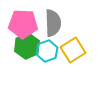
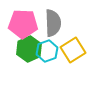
green hexagon: moved 2 px right, 3 px down
